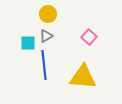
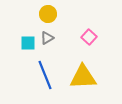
gray triangle: moved 1 px right, 2 px down
blue line: moved 1 px right, 10 px down; rotated 16 degrees counterclockwise
yellow triangle: rotated 8 degrees counterclockwise
